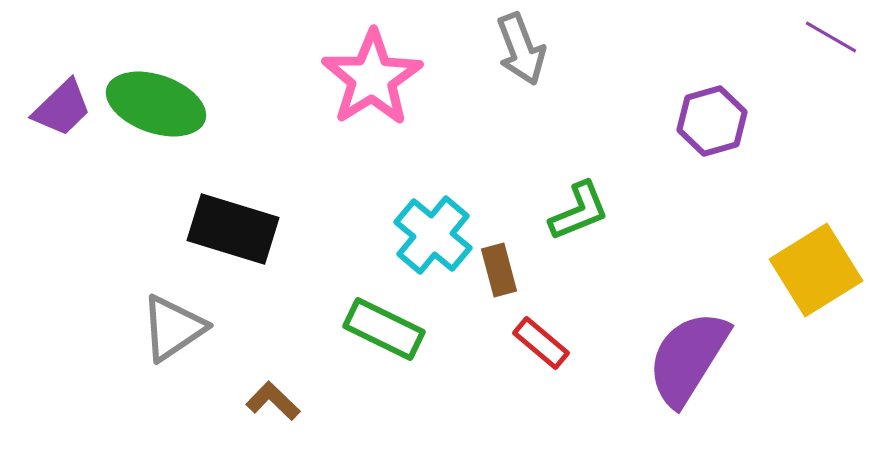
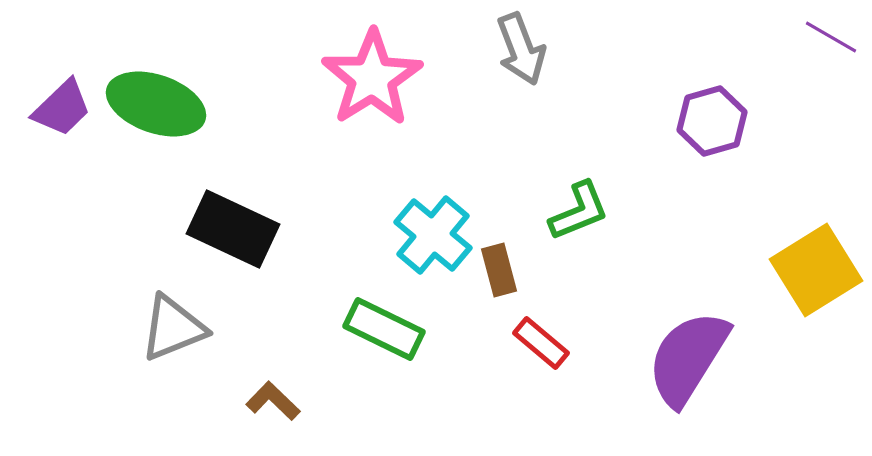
black rectangle: rotated 8 degrees clockwise
gray triangle: rotated 12 degrees clockwise
